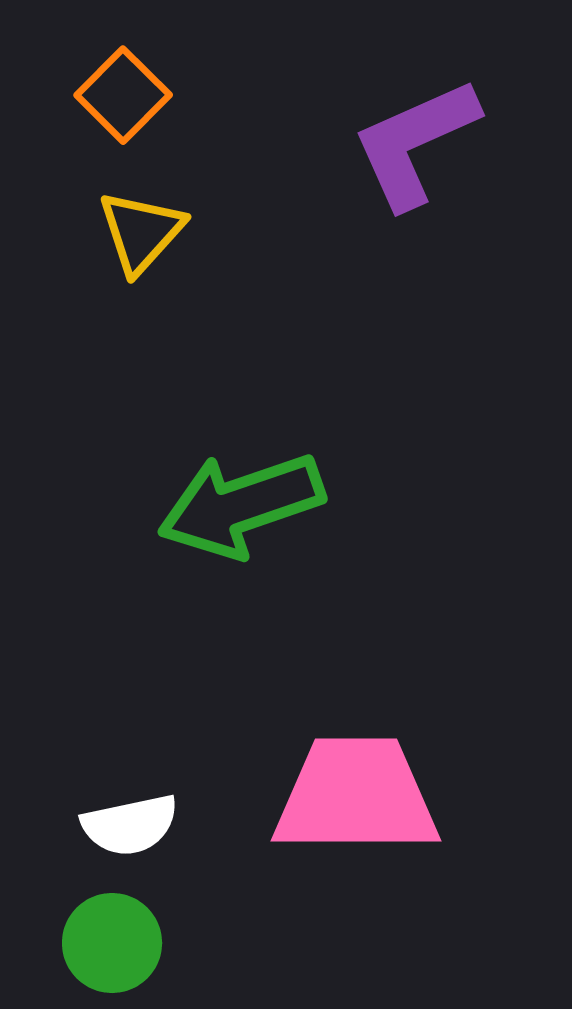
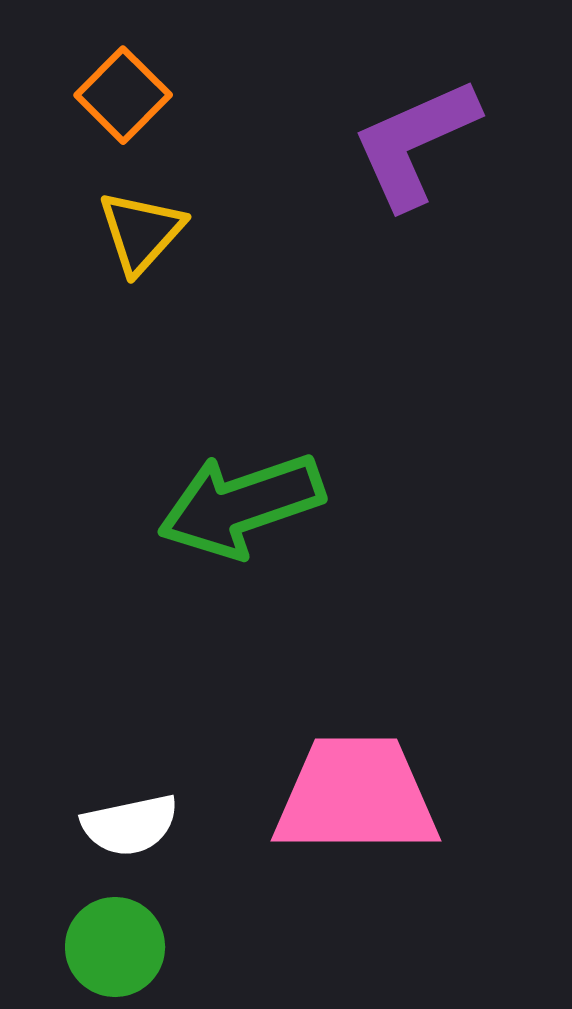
green circle: moved 3 px right, 4 px down
